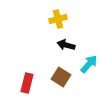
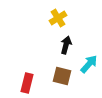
yellow cross: moved 1 px up; rotated 18 degrees counterclockwise
black arrow: rotated 90 degrees clockwise
brown square: moved 1 px right, 1 px up; rotated 18 degrees counterclockwise
